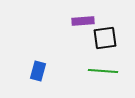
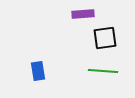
purple rectangle: moved 7 px up
blue rectangle: rotated 24 degrees counterclockwise
